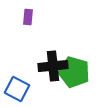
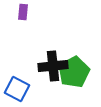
purple rectangle: moved 5 px left, 5 px up
green pentagon: rotated 28 degrees clockwise
